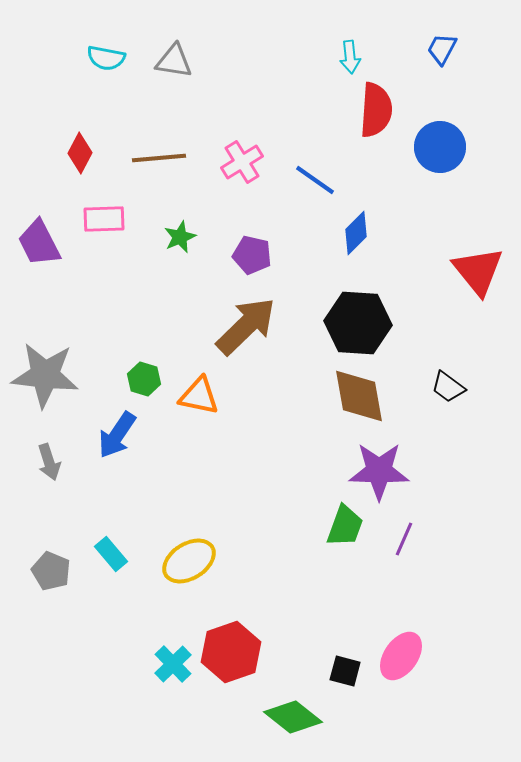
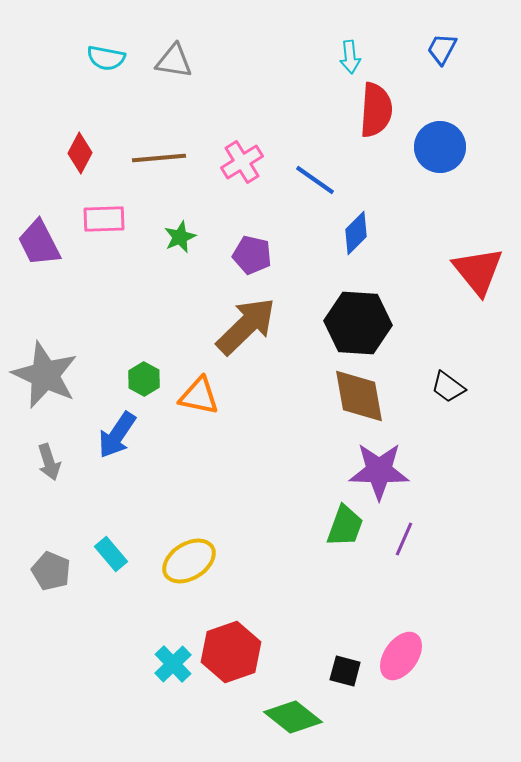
gray star: rotated 18 degrees clockwise
green hexagon: rotated 12 degrees clockwise
